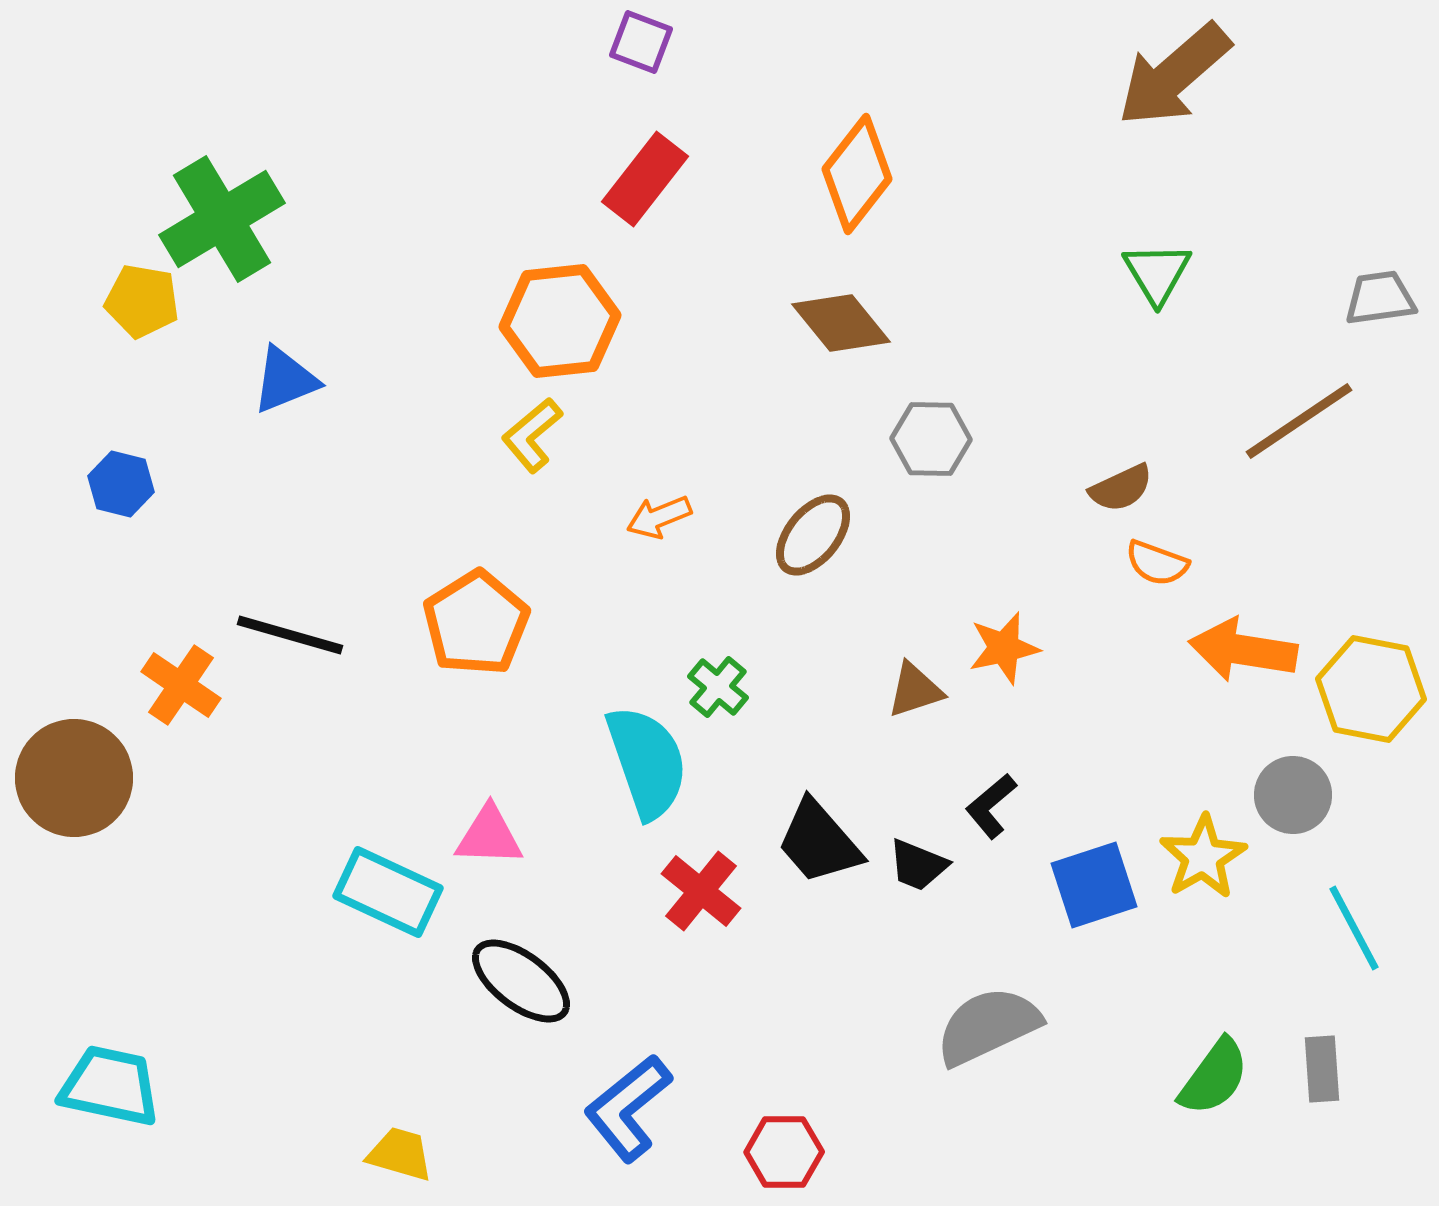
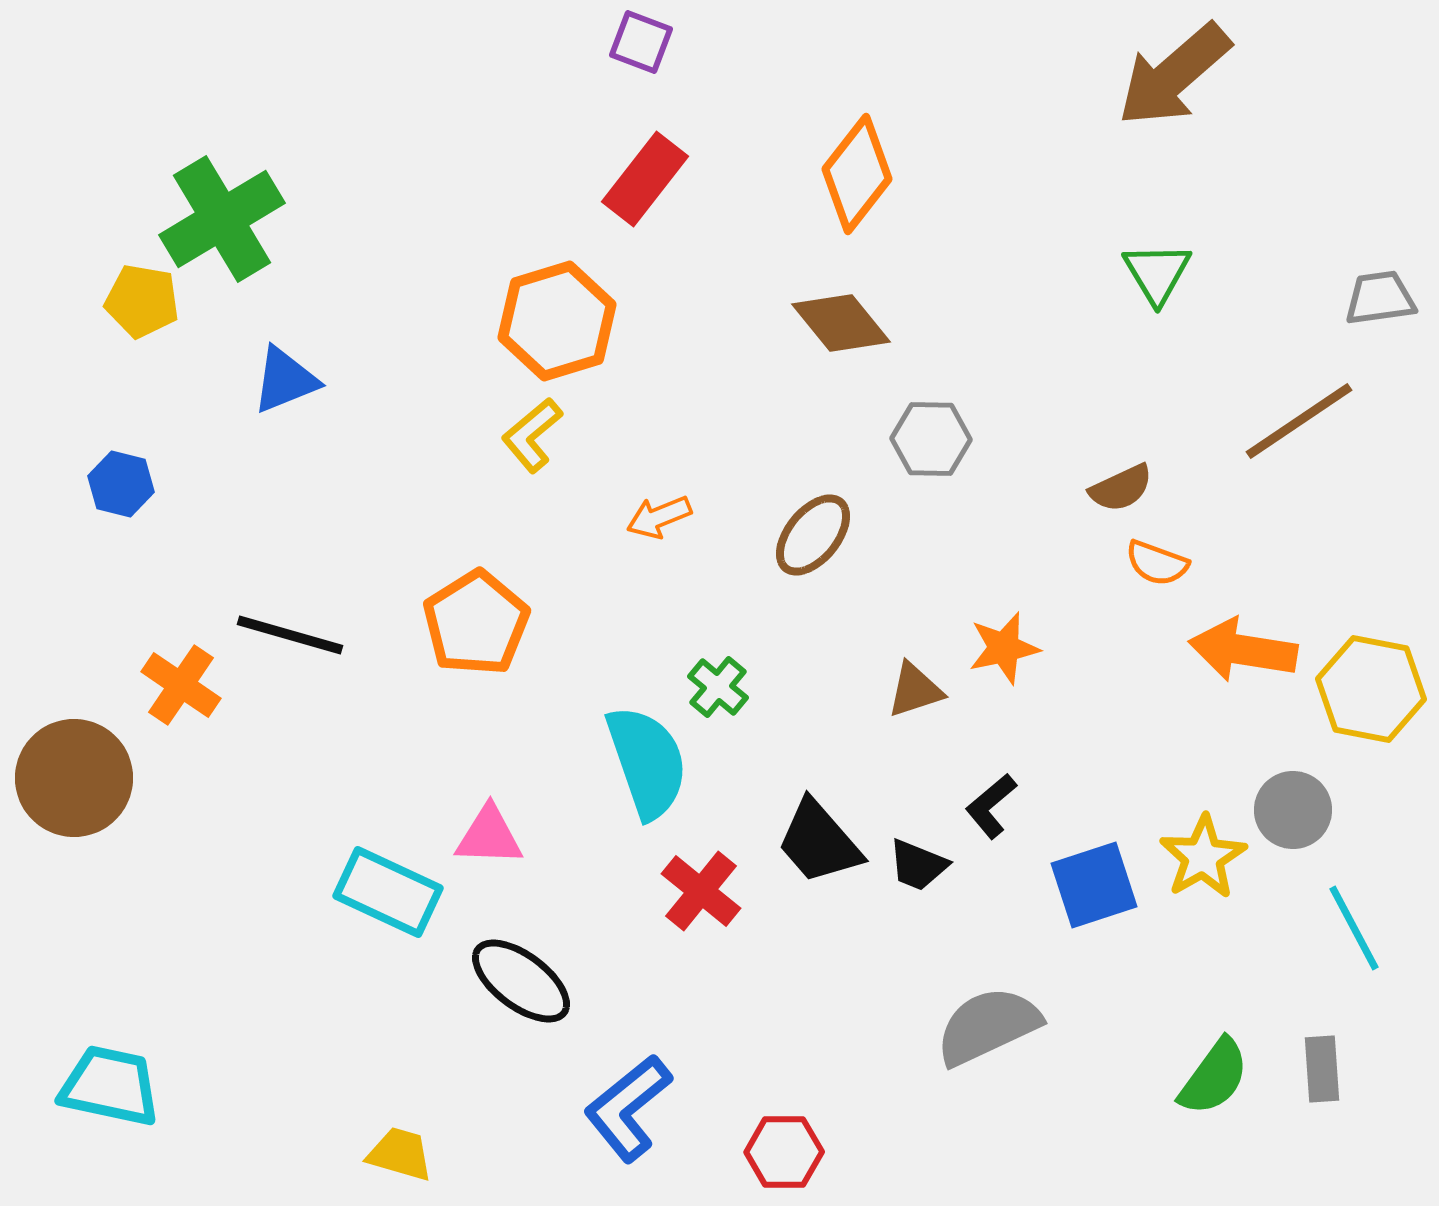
orange hexagon at (560, 321): moved 3 px left; rotated 11 degrees counterclockwise
gray circle at (1293, 795): moved 15 px down
